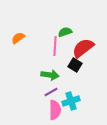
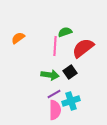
black square: moved 5 px left, 7 px down; rotated 24 degrees clockwise
purple line: moved 3 px right, 2 px down
